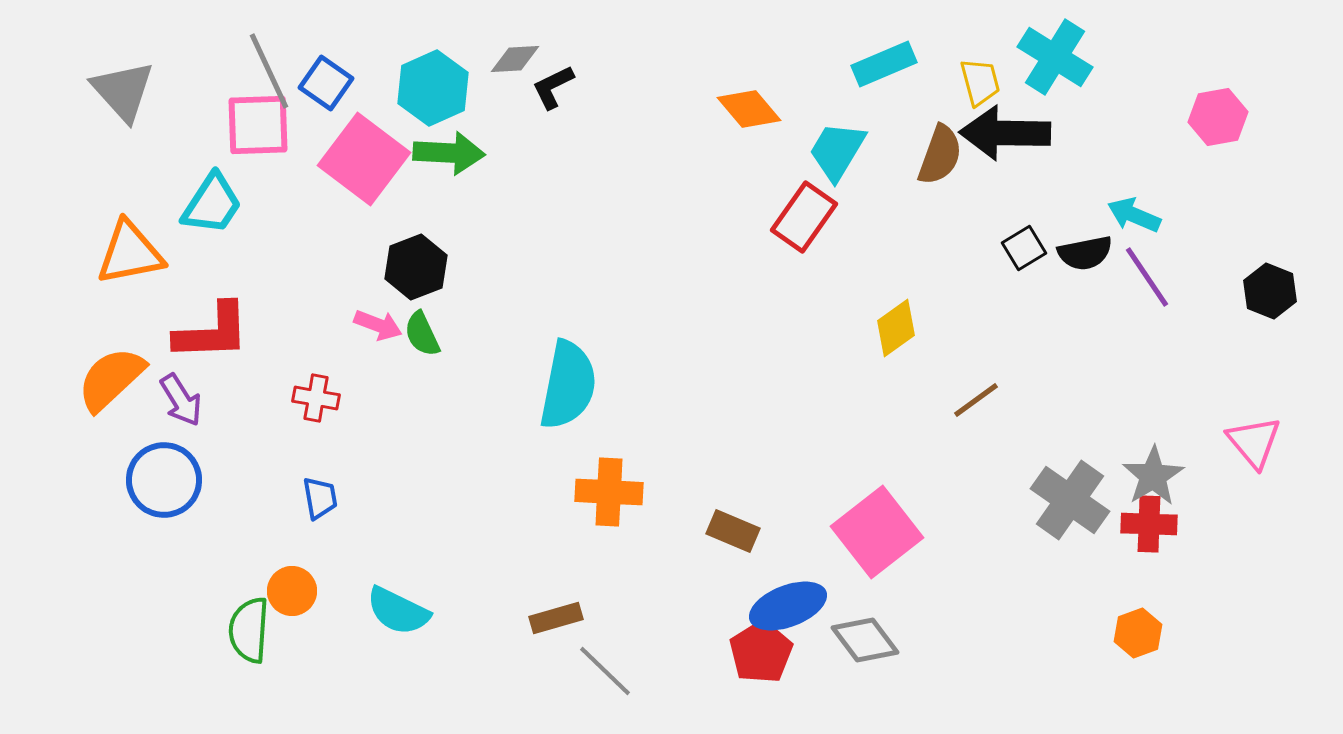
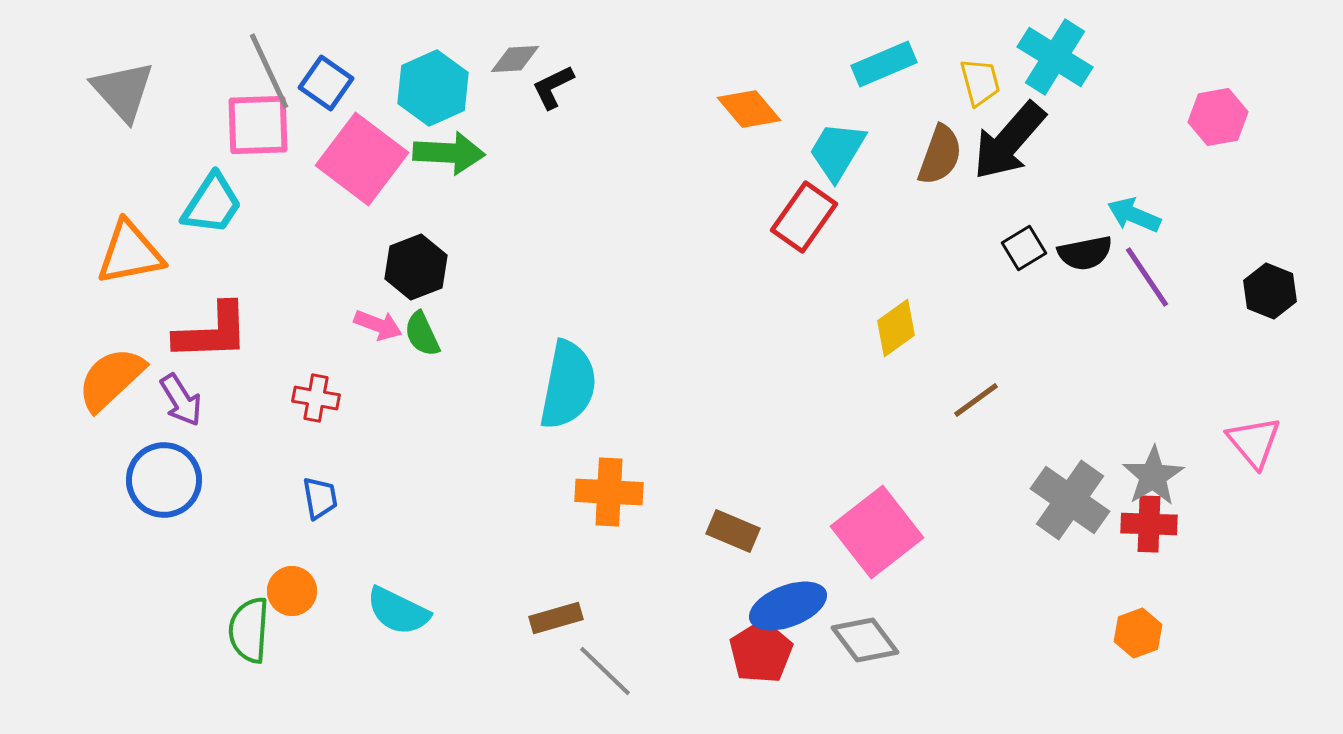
black arrow at (1005, 133): moved 4 px right, 8 px down; rotated 50 degrees counterclockwise
pink square at (364, 159): moved 2 px left
